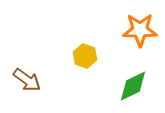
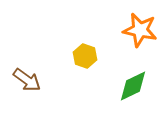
orange star: rotated 12 degrees clockwise
